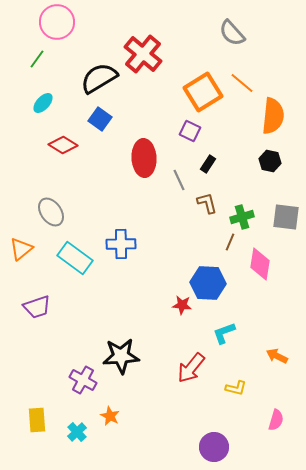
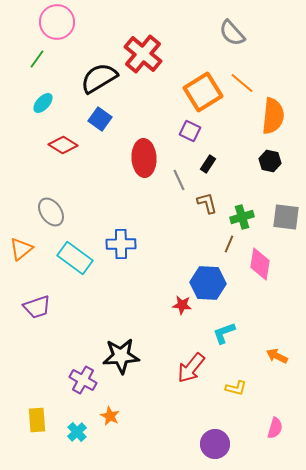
brown line: moved 1 px left, 2 px down
pink semicircle: moved 1 px left, 8 px down
purple circle: moved 1 px right, 3 px up
